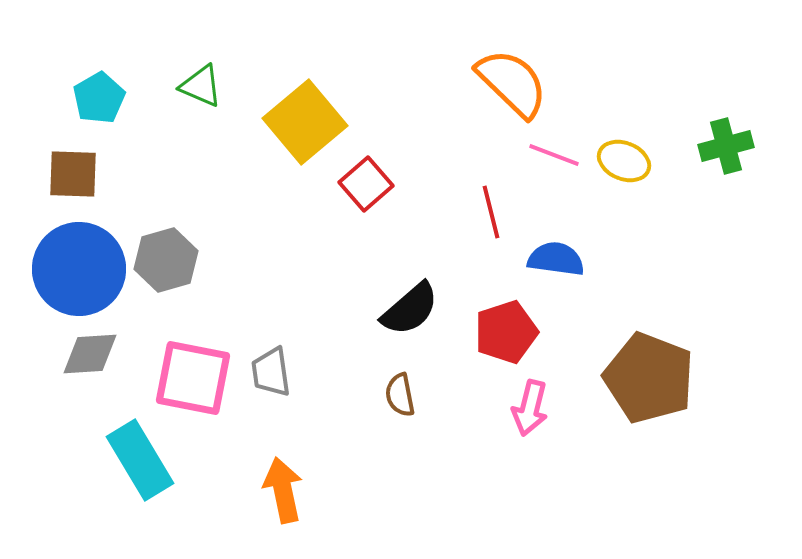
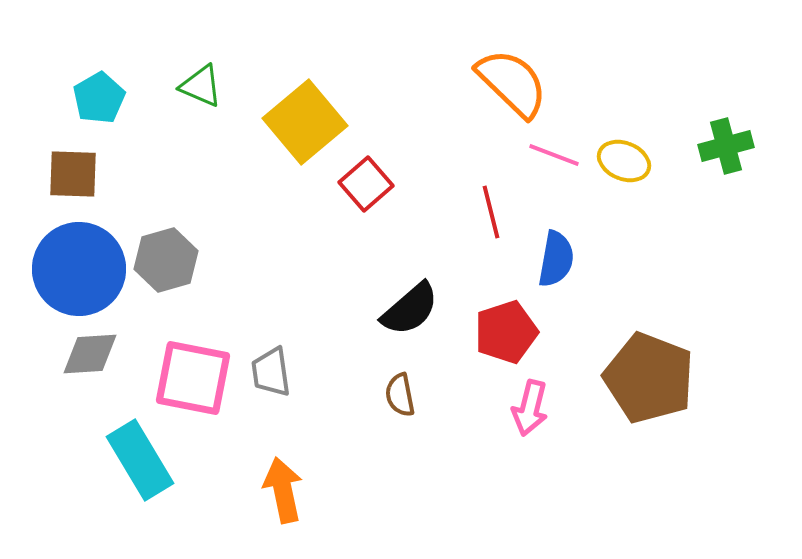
blue semicircle: rotated 92 degrees clockwise
